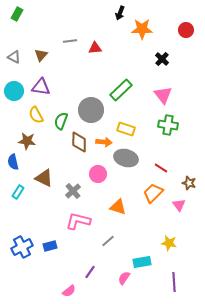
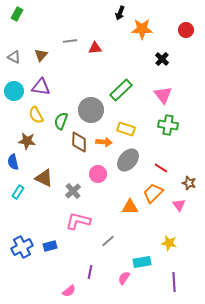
gray ellipse at (126, 158): moved 2 px right, 2 px down; rotated 65 degrees counterclockwise
orange triangle at (118, 207): moved 12 px right; rotated 18 degrees counterclockwise
purple line at (90, 272): rotated 24 degrees counterclockwise
